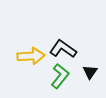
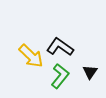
black L-shape: moved 3 px left, 2 px up
yellow arrow: rotated 48 degrees clockwise
